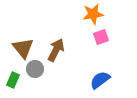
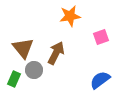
orange star: moved 23 px left, 2 px down
brown arrow: moved 3 px down
gray circle: moved 1 px left, 1 px down
green rectangle: moved 1 px right, 1 px up
